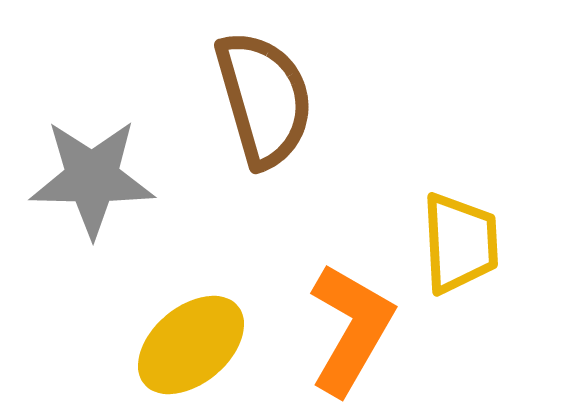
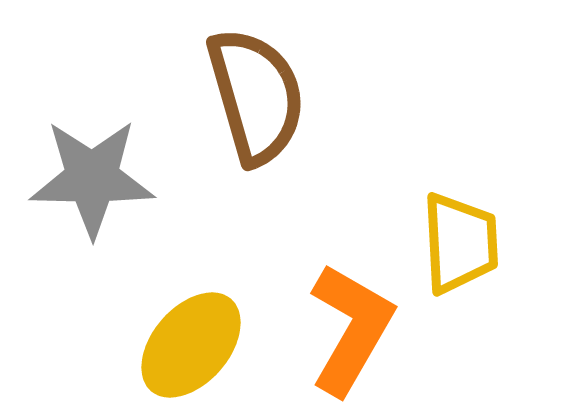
brown semicircle: moved 8 px left, 3 px up
yellow ellipse: rotated 9 degrees counterclockwise
